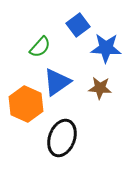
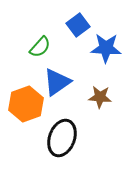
brown star: moved 9 px down
orange hexagon: rotated 16 degrees clockwise
